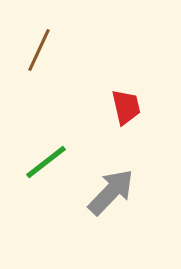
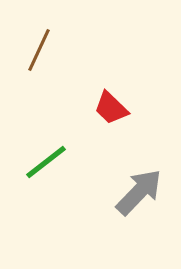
red trapezoid: moved 15 px left, 1 px down; rotated 147 degrees clockwise
gray arrow: moved 28 px right
